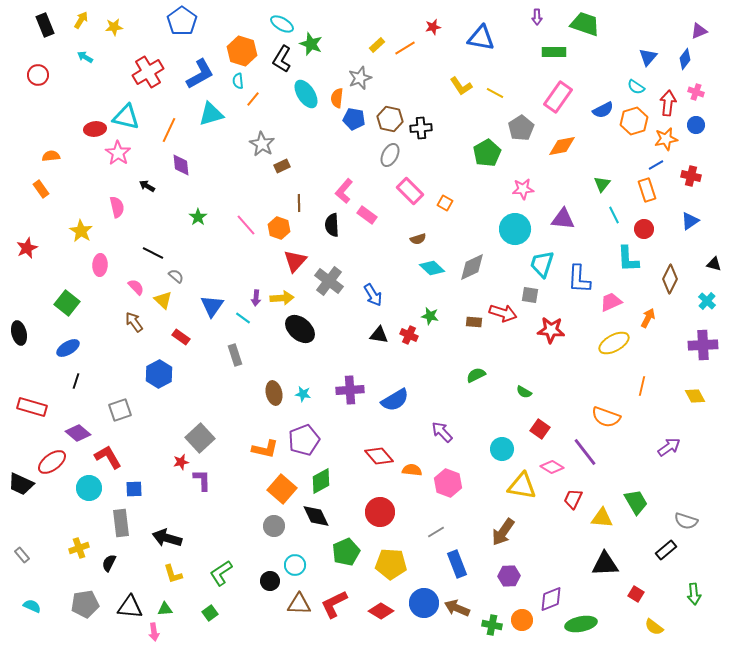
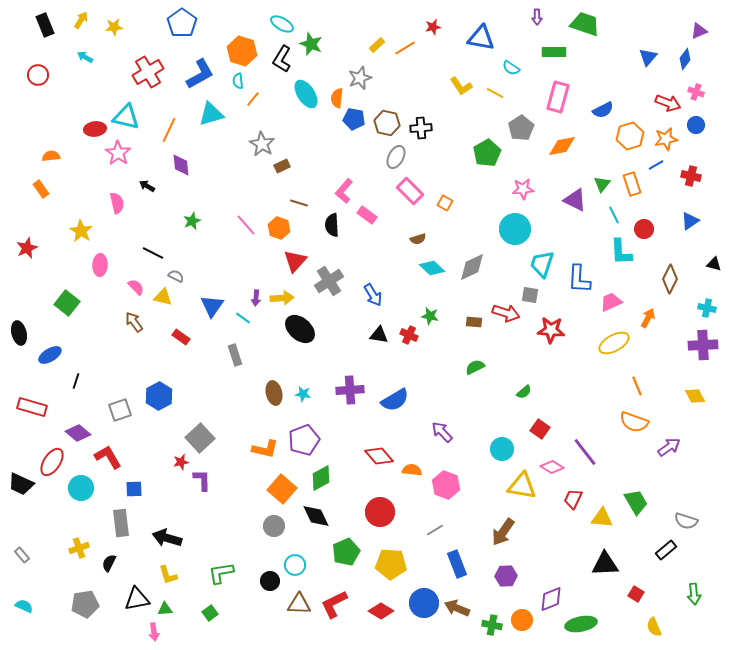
blue pentagon at (182, 21): moved 2 px down
cyan semicircle at (636, 87): moved 125 px left, 19 px up
pink rectangle at (558, 97): rotated 20 degrees counterclockwise
red arrow at (668, 103): rotated 105 degrees clockwise
brown hexagon at (390, 119): moved 3 px left, 4 px down
orange hexagon at (634, 121): moved 4 px left, 15 px down
gray ellipse at (390, 155): moved 6 px right, 2 px down
orange rectangle at (647, 190): moved 15 px left, 6 px up
brown line at (299, 203): rotated 72 degrees counterclockwise
pink semicircle at (117, 207): moved 4 px up
green star at (198, 217): moved 6 px left, 4 px down; rotated 12 degrees clockwise
purple triangle at (563, 219): moved 12 px right, 19 px up; rotated 20 degrees clockwise
cyan L-shape at (628, 259): moved 7 px left, 7 px up
gray semicircle at (176, 276): rotated 14 degrees counterclockwise
gray cross at (329, 281): rotated 20 degrees clockwise
yellow triangle at (163, 300): moved 3 px up; rotated 30 degrees counterclockwise
cyan cross at (707, 301): moved 7 px down; rotated 30 degrees counterclockwise
red arrow at (503, 313): moved 3 px right
blue ellipse at (68, 348): moved 18 px left, 7 px down
blue hexagon at (159, 374): moved 22 px down
green semicircle at (476, 375): moved 1 px left, 8 px up
orange line at (642, 386): moved 5 px left; rotated 36 degrees counterclockwise
green semicircle at (524, 392): rotated 70 degrees counterclockwise
orange semicircle at (606, 417): moved 28 px right, 5 px down
red ellipse at (52, 462): rotated 20 degrees counterclockwise
green diamond at (321, 481): moved 3 px up
pink hexagon at (448, 483): moved 2 px left, 2 px down
cyan circle at (89, 488): moved 8 px left
gray line at (436, 532): moved 1 px left, 2 px up
green L-shape at (221, 573): rotated 24 degrees clockwise
yellow L-shape at (173, 574): moved 5 px left, 1 px down
purple hexagon at (509, 576): moved 3 px left
cyan semicircle at (32, 606): moved 8 px left
black triangle at (130, 607): moved 7 px right, 8 px up; rotated 16 degrees counterclockwise
yellow semicircle at (654, 627): rotated 30 degrees clockwise
